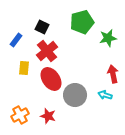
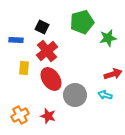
blue rectangle: rotated 56 degrees clockwise
red arrow: rotated 84 degrees clockwise
